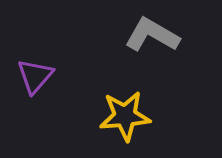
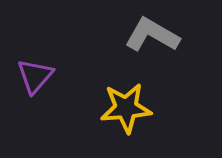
yellow star: moved 1 px right, 8 px up
